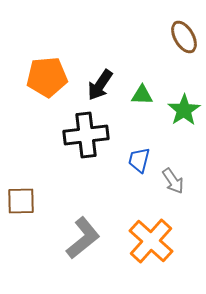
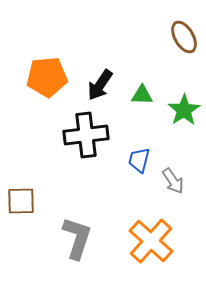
gray L-shape: moved 6 px left; rotated 33 degrees counterclockwise
